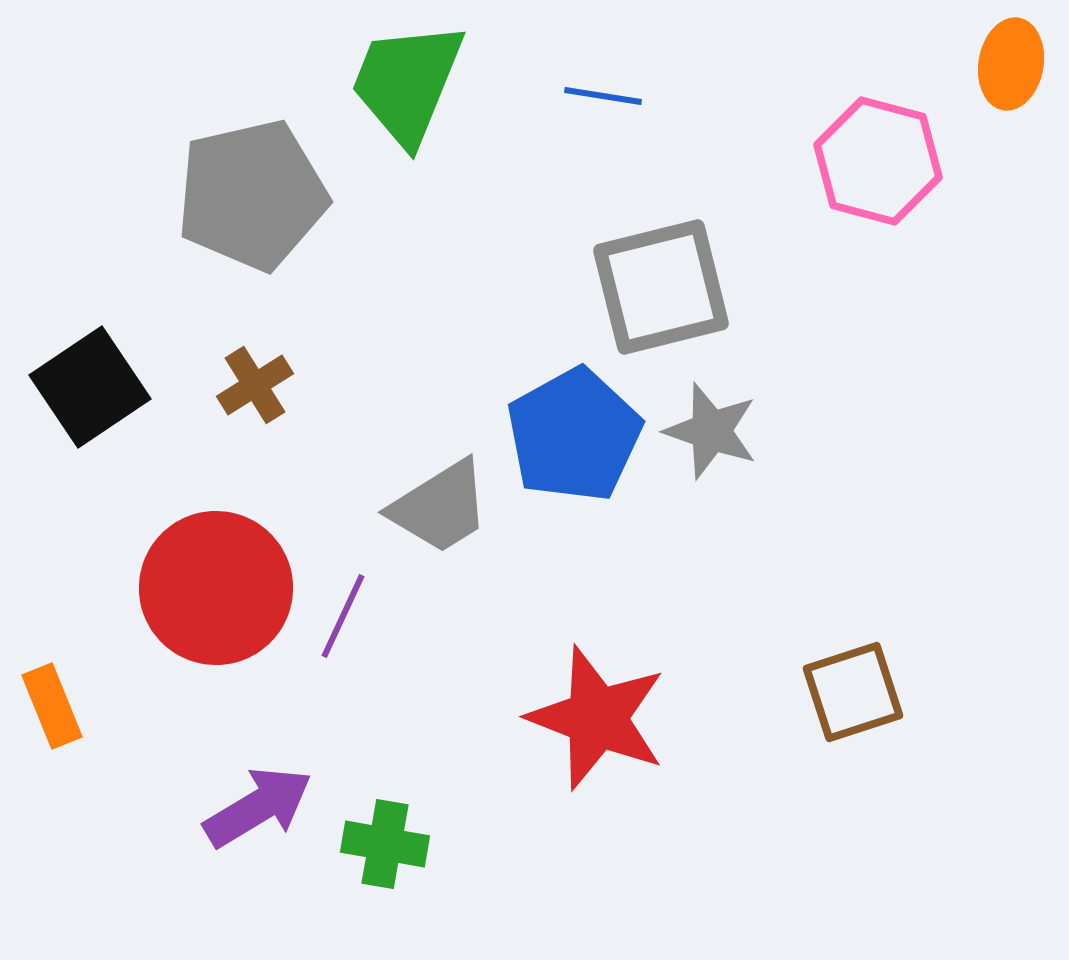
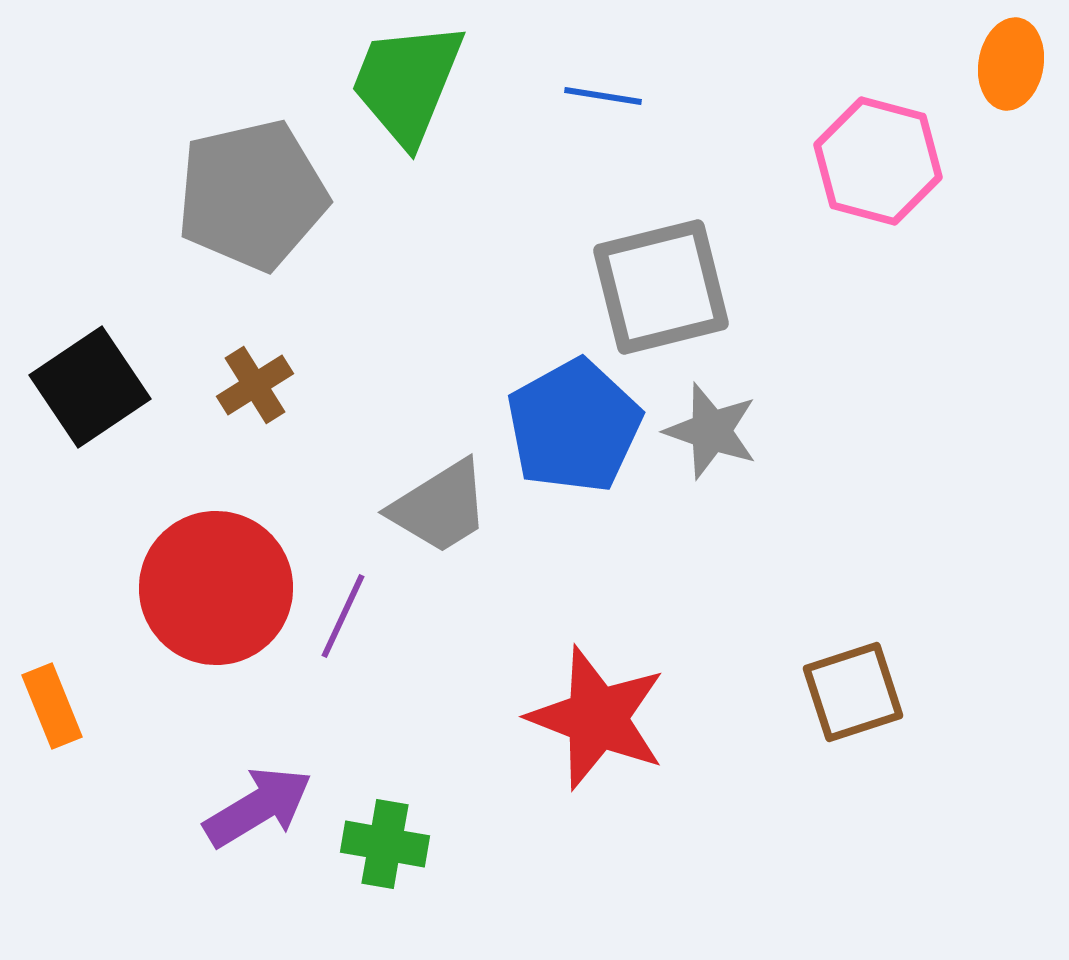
blue pentagon: moved 9 px up
